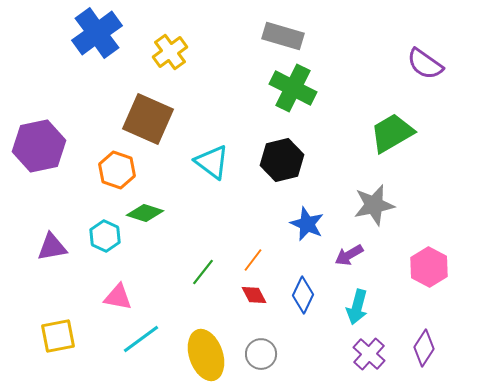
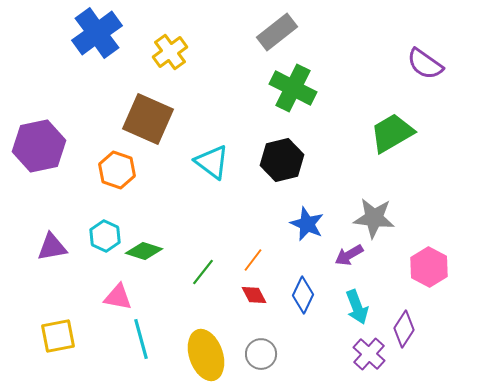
gray rectangle: moved 6 px left, 4 px up; rotated 54 degrees counterclockwise
gray star: moved 13 px down; rotated 18 degrees clockwise
green diamond: moved 1 px left, 38 px down
cyan arrow: rotated 36 degrees counterclockwise
cyan line: rotated 69 degrees counterclockwise
purple diamond: moved 20 px left, 19 px up
